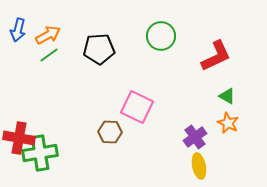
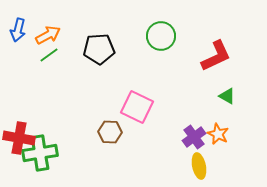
orange star: moved 10 px left, 11 px down
purple cross: moved 1 px left
